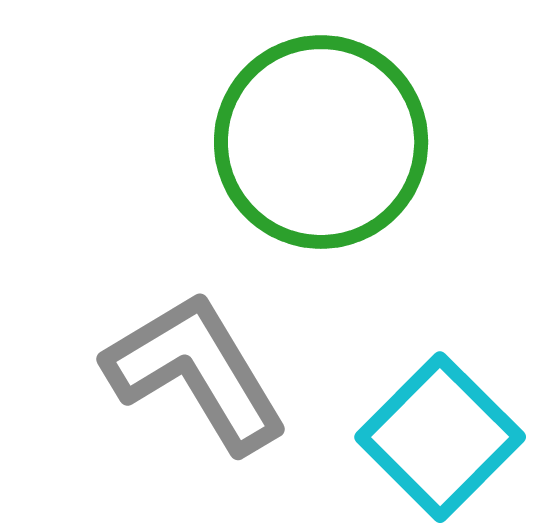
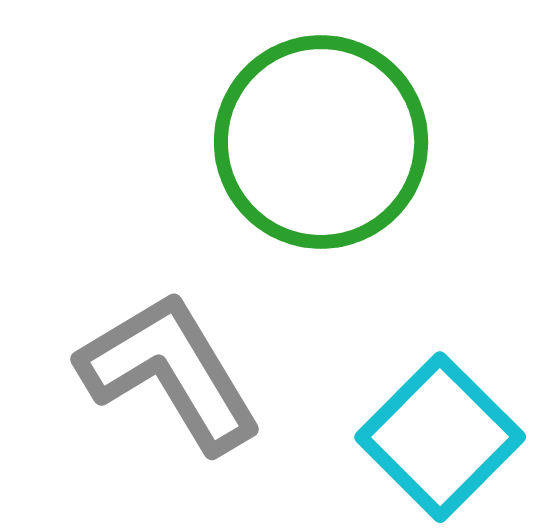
gray L-shape: moved 26 px left
